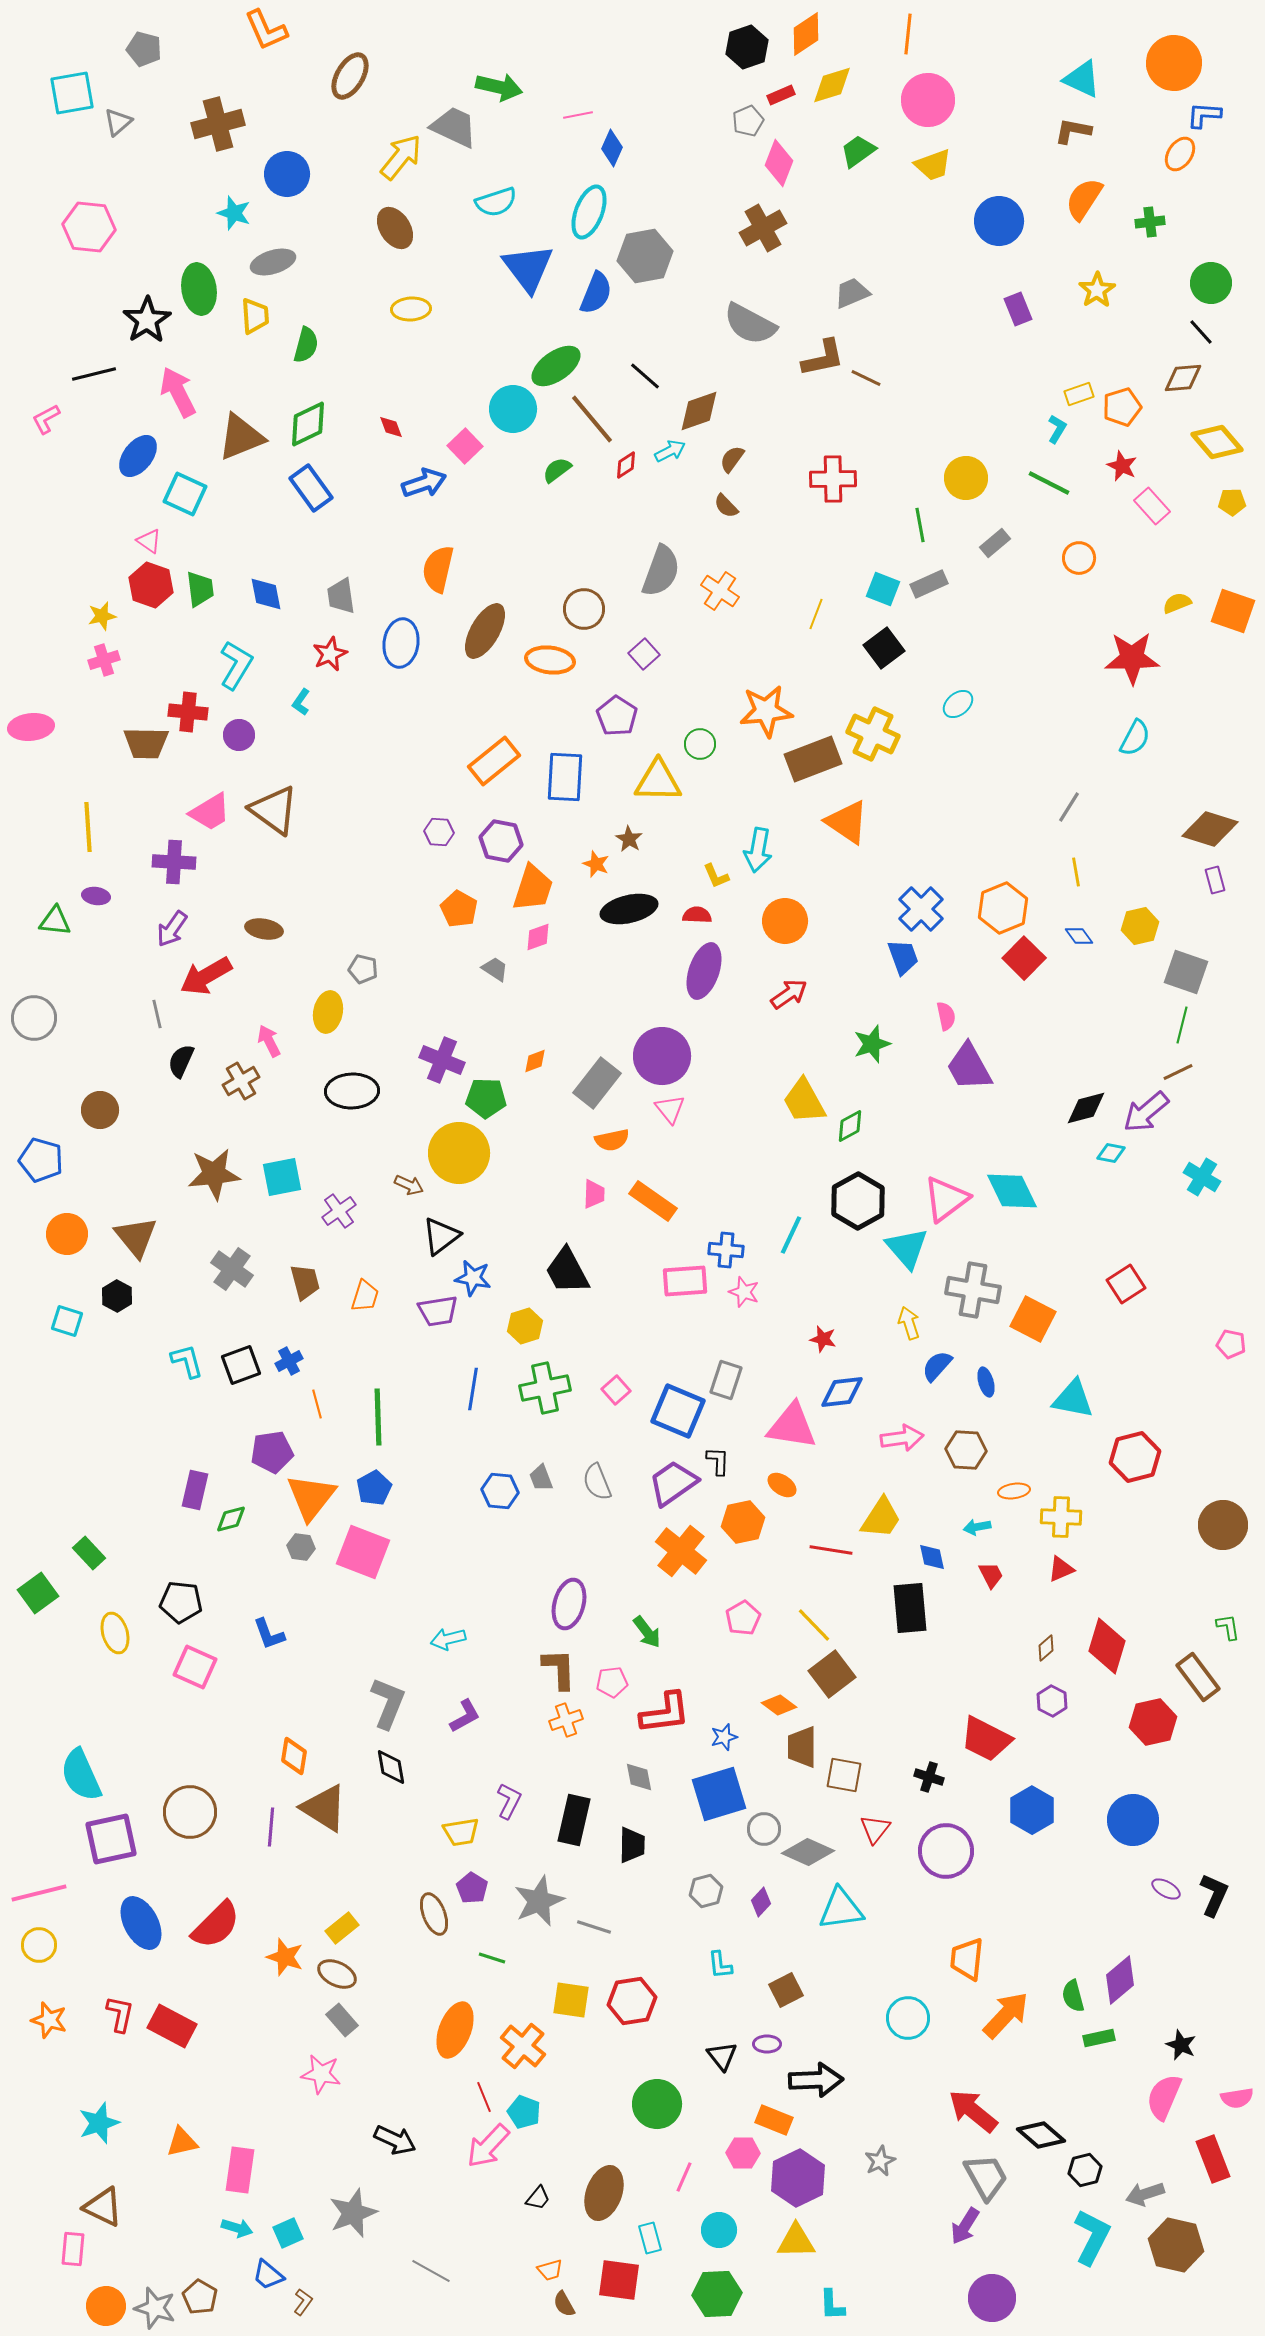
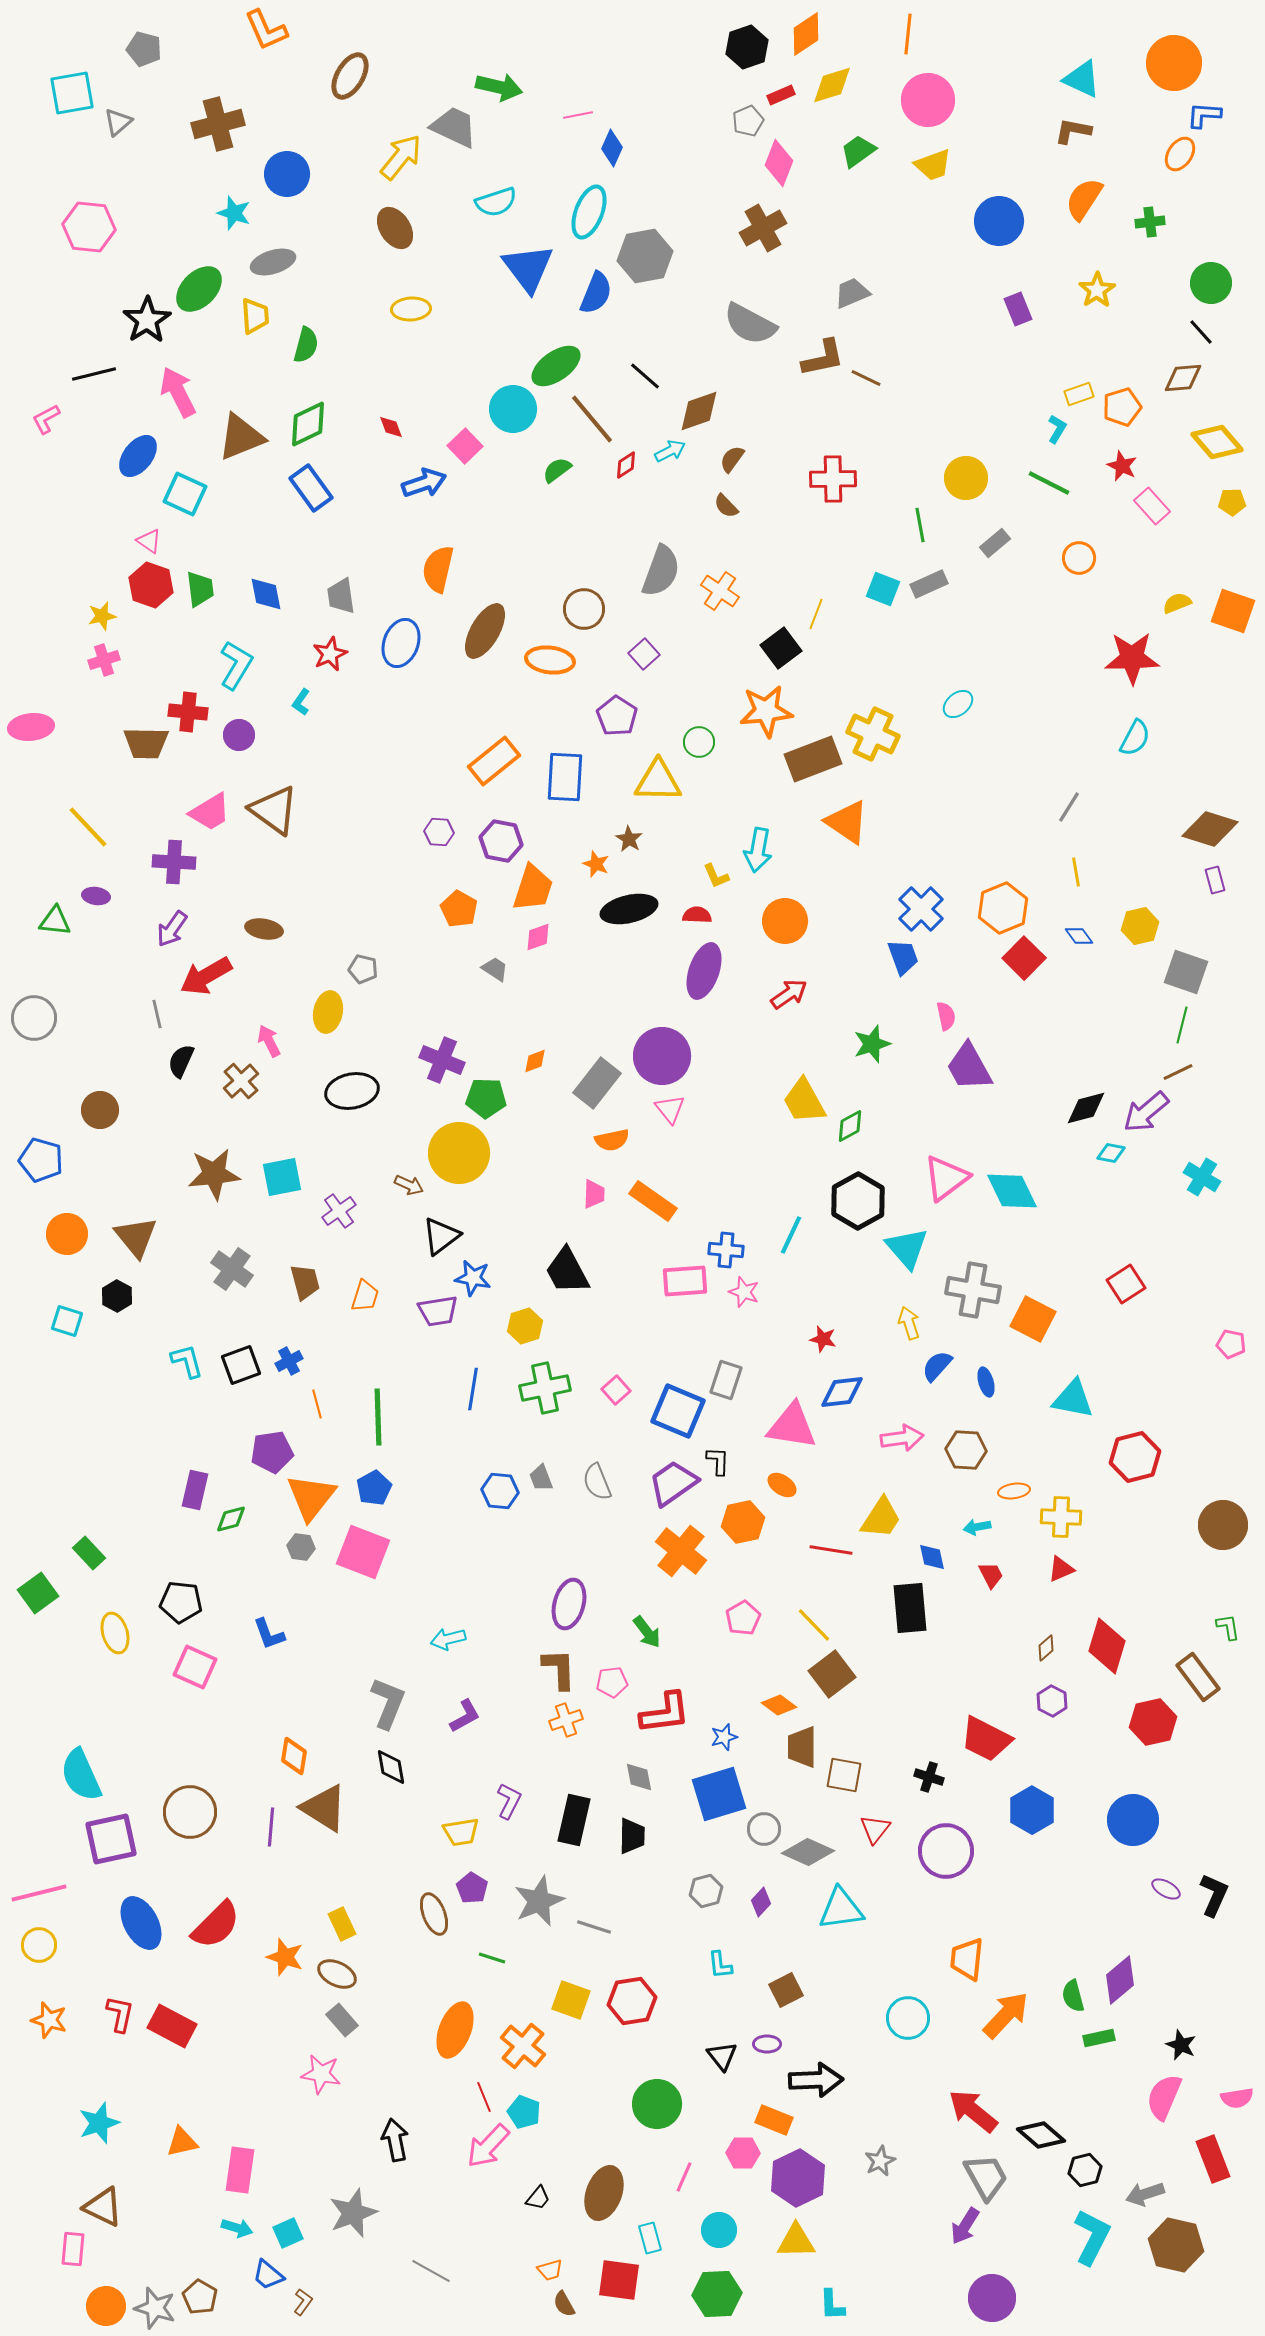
green ellipse at (199, 289): rotated 54 degrees clockwise
blue ellipse at (401, 643): rotated 12 degrees clockwise
black square at (884, 648): moved 103 px left
green circle at (700, 744): moved 1 px left, 2 px up
yellow line at (88, 827): rotated 39 degrees counterclockwise
brown cross at (241, 1081): rotated 12 degrees counterclockwise
black ellipse at (352, 1091): rotated 9 degrees counterclockwise
pink triangle at (946, 1199): moved 21 px up
black trapezoid at (632, 1845): moved 9 px up
yellow rectangle at (342, 1928): moved 4 px up; rotated 76 degrees counterclockwise
yellow square at (571, 2000): rotated 12 degrees clockwise
black arrow at (395, 2140): rotated 126 degrees counterclockwise
